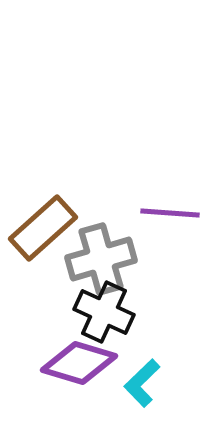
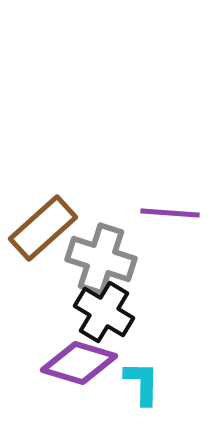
gray cross: rotated 34 degrees clockwise
black cross: rotated 6 degrees clockwise
cyan L-shape: rotated 135 degrees clockwise
